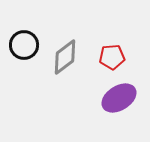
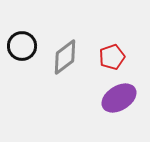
black circle: moved 2 px left, 1 px down
red pentagon: rotated 15 degrees counterclockwise
